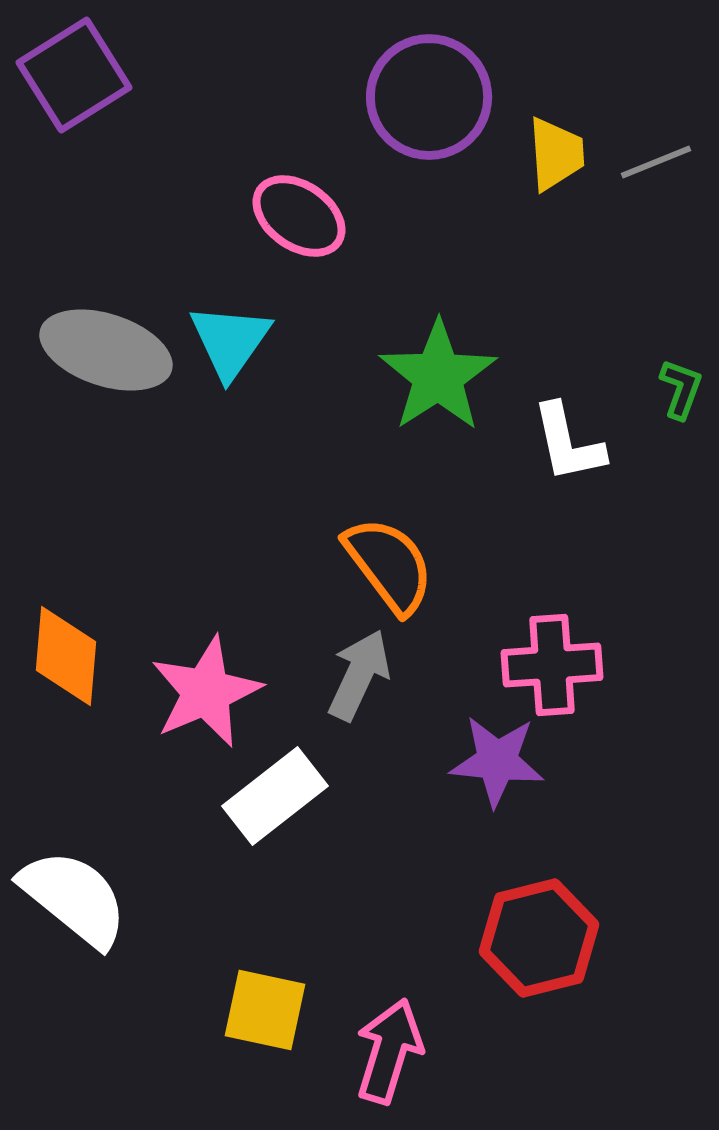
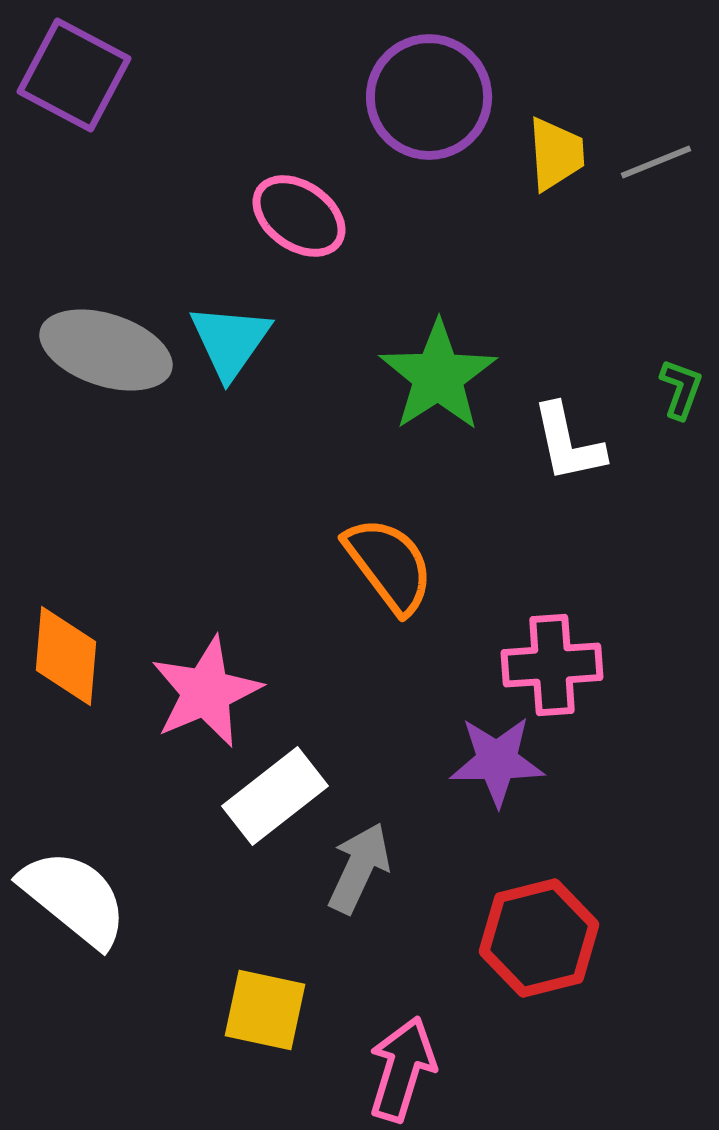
purple square: rotated 30 degrees counterclockwise
gray arrow: moved 193 px down
purple star: rotated 6 degrees counterclockwise
pink arrow: moved 13 px right, 18 px down
